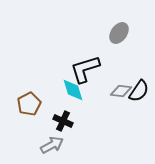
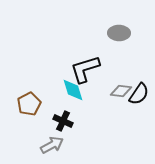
gray ellipse: rotated 55 degrees clockwise
black semicircle: moved 3 px down
